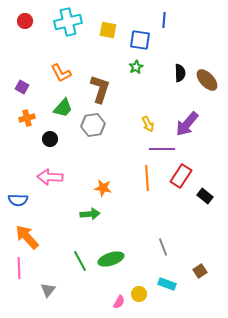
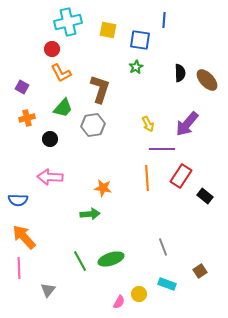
red circle: moved 27 px right, 28 px down
orange arrow: moved 3 px left
